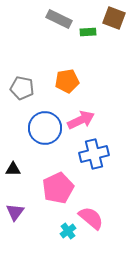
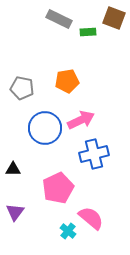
cyan cross: rotated 14 degrees counterclockwise
